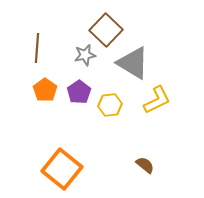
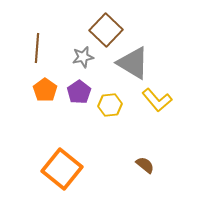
gray star: moved 2 px left, 2 px down
yellow L-shape: rotated 76 degrees clockwise
